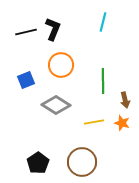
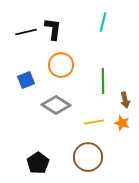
black L-shape: rotated 15 degrees counterclockwise
brown circle: moved 6 px right, 5 px up
